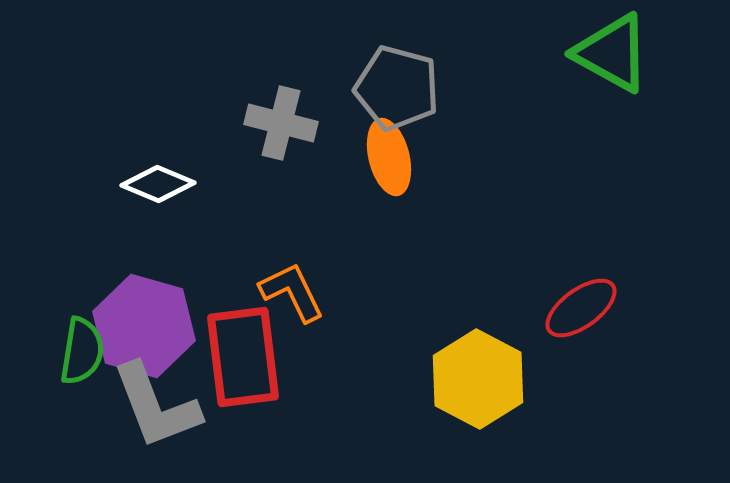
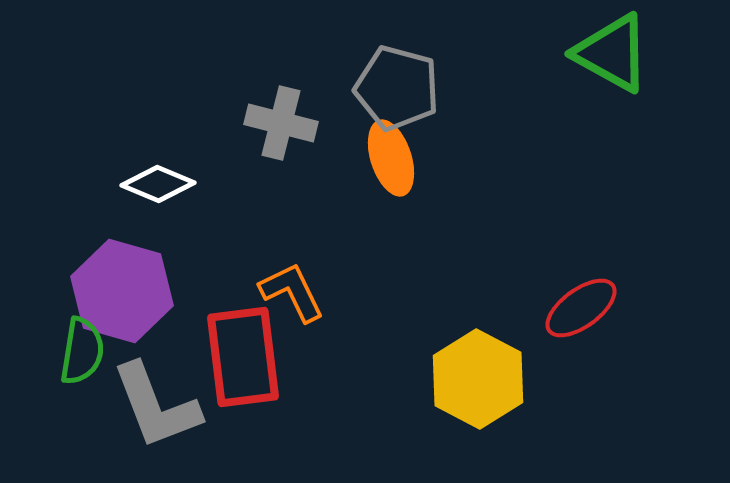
orange ellipse: moved 2 px right, 1 px down; rotated 4 degrees counterclockwise
purple hexagon: moved 22 px left, 35 px up
